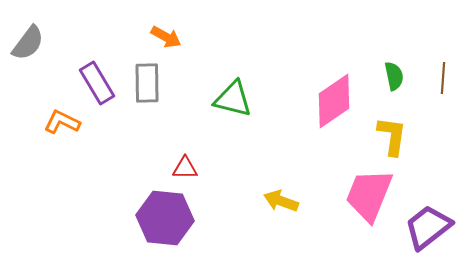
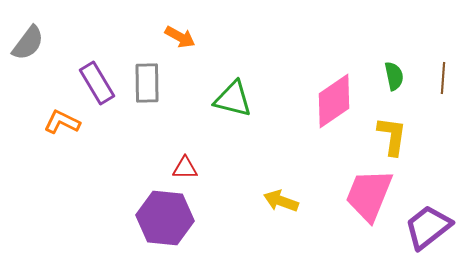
orange arrow: moved 14 px right
